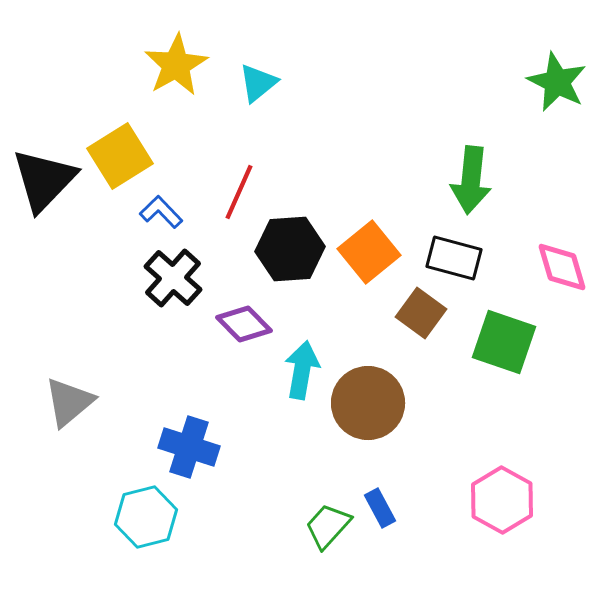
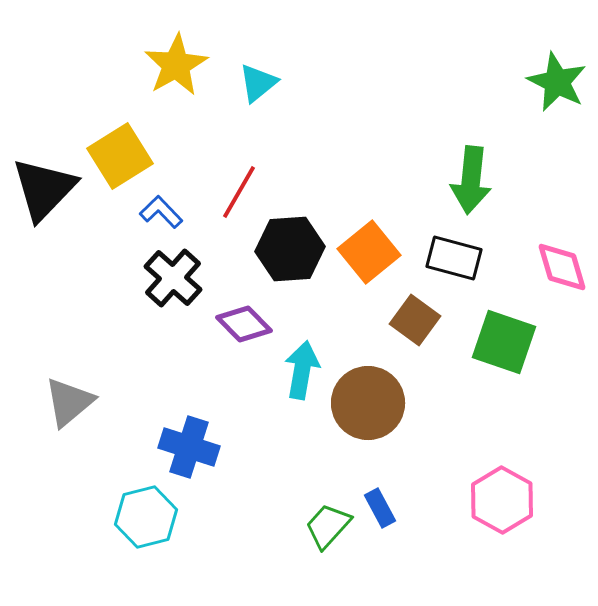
black triangle: moved 9 px down
red line: rotated 6 degrees clockwise
brown square: moved 6 px left, 7 px down
